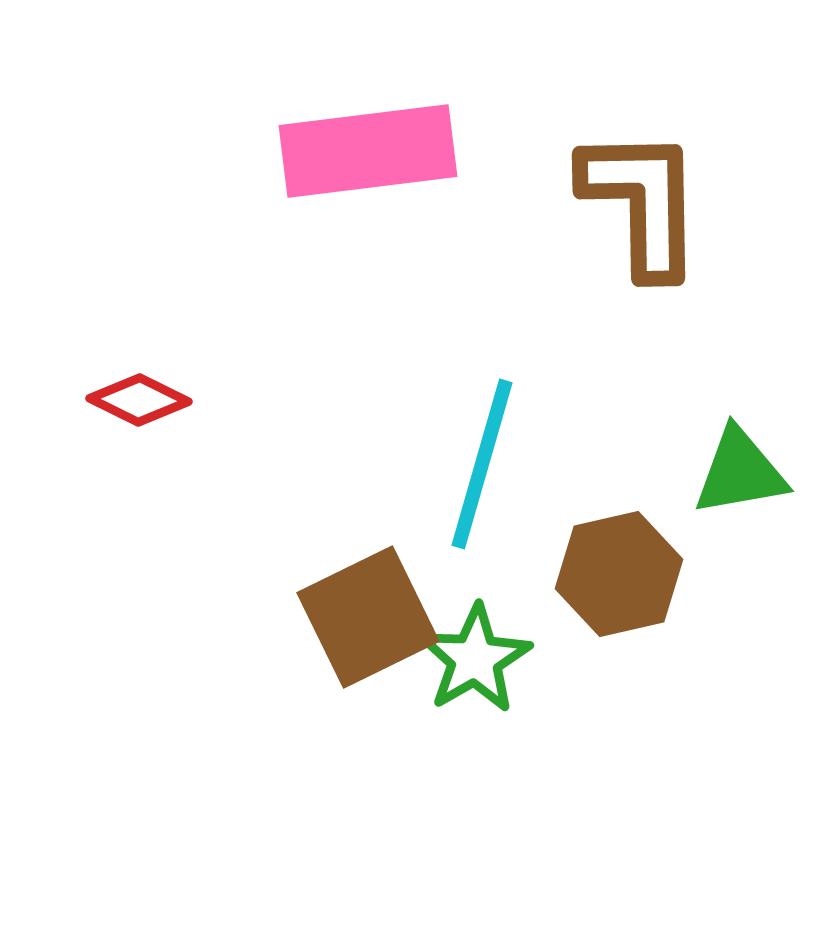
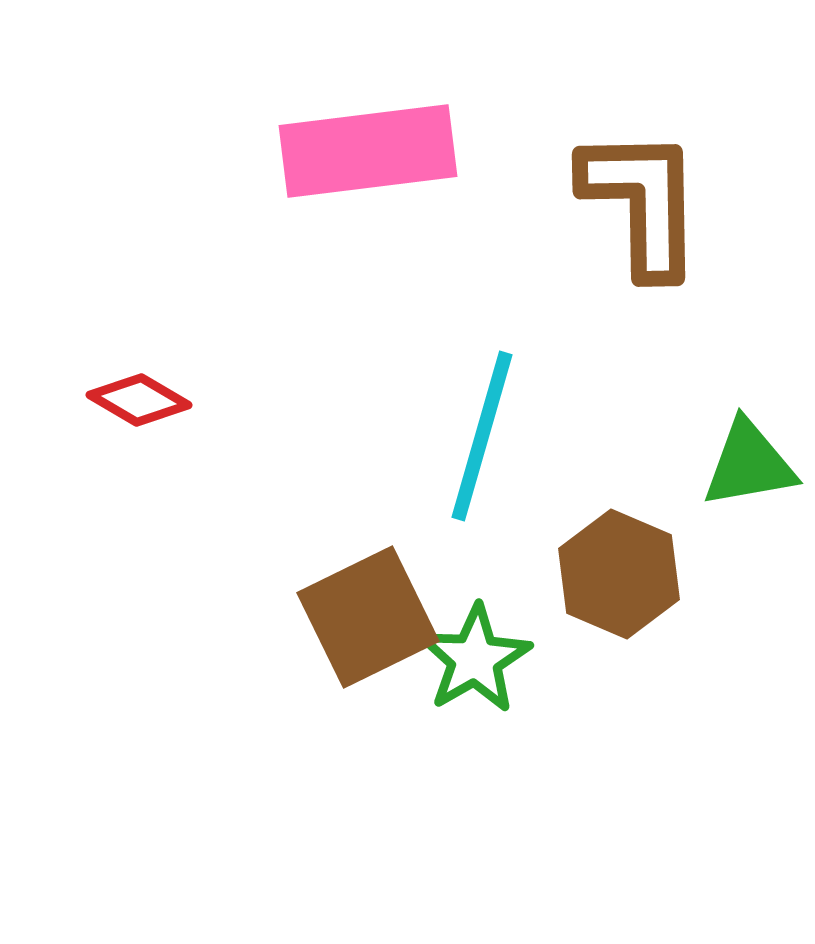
red diamond: rotated 4 degrees clockwise
cyan line: moved 28 px up
green triangle: moved 9 px right, 8 px up
brown hexagon: rotated 24 degrees counterclockwise
